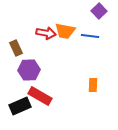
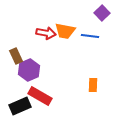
purple square: moved 3 px right, 2 px down
brown rectangle: moved 8 px down
purple hexagon: rotated 20 degrees counterclockwise
